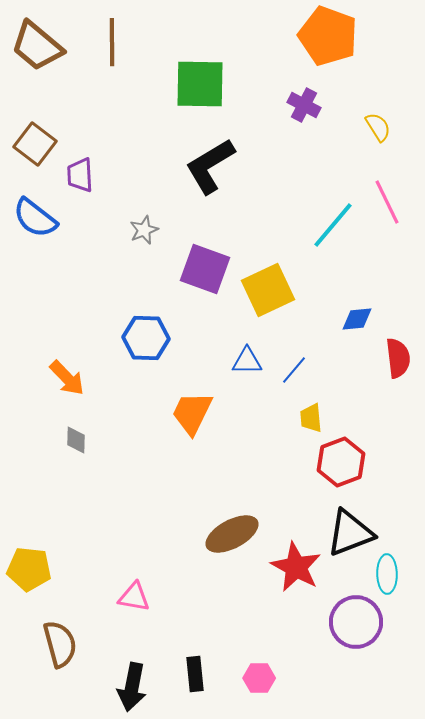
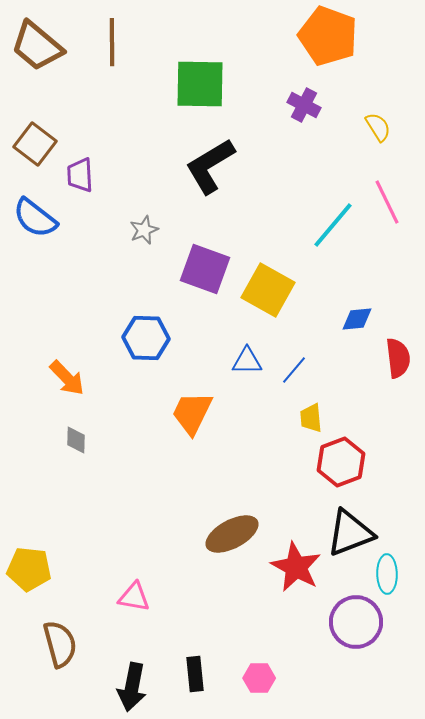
yellow square: rotated 36 degrees counterclockwise
